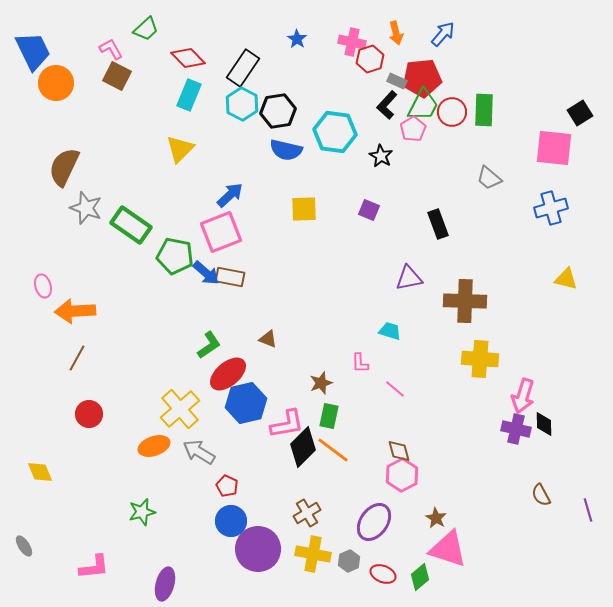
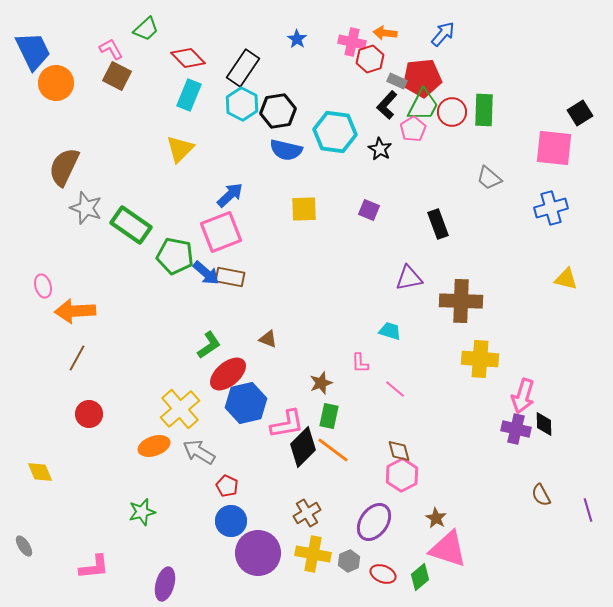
orange arrow at (396, 33): moved 11 px left; rotated 110 degrees clockwise
black star at (381, 156): moved 1 px left, 7 px up
brown cross at (465, 301): moved 4 px left
purple circle at (258, 549): moved 4 px down
